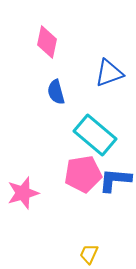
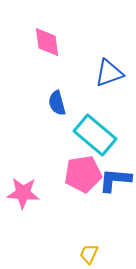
pink diamond: rotated 20 degrees counterclockwise
blue semicircle: moved 1 px right, 11 px down
pink star: rotated 20 degrees clockwise
